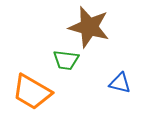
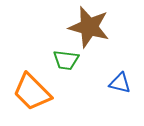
orange trapezoid: rotated 15 degrees clockwise
